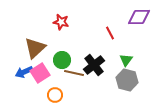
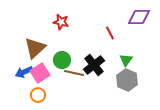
gray hexagon: rotated 10 degrees clockwise
orange circle: moved 17 px left
